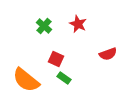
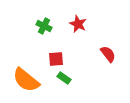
green cross: rotated 14 degrees counterclockwise
red semicircle: rotated 108 degrees counterclockwise
red square: rotated 28 degrees counterclockwise
